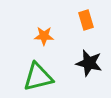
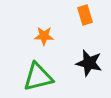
orange rectangle: moved 1 px left, 5 px up
